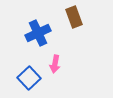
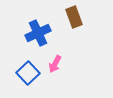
pink arrow: rotated 18 degrees clockwise
blue square: moved 1 px left, 5 px up
